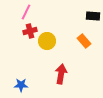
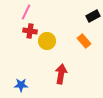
black rectangle: rotated 32 degrees counterclockwise
red cross: rotated 24 degrees clockwise
